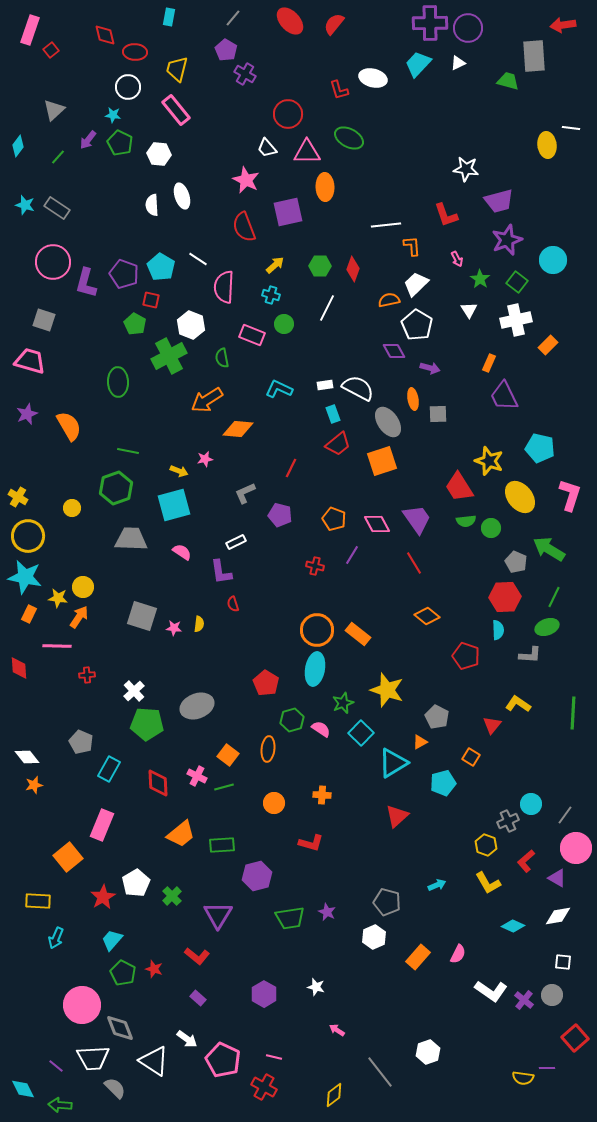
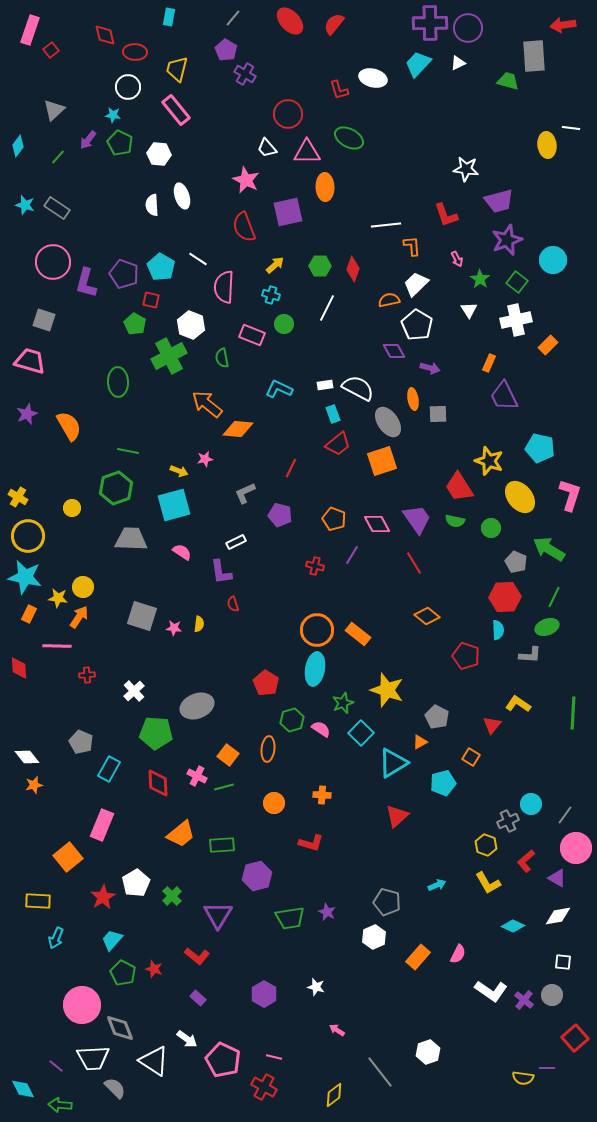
orange arrow at (207, 400): moved 4 px down; rotated 72 degrees clockwise
green semicircle at (466, 521): moved 11 px left; rotated 18 degrees clockwise
green pentagon at (147, 724): moved 9 px right, 9 px down
